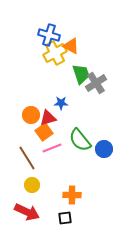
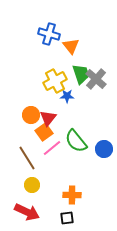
blue cross: moved 1 px up
orange triangle: rotated 24 degrees clockwise
yellow cross: moved 28 px down
gray cross: moved 4 px up; rotated 15 degrees counterclockwise
blue star: moved 6 px right, 7 px up
red triangle: rotated 36 degrees counterclockwise
green semicircle: moved 4 px left, 1 px down
pink line: rotated 18 degrees counterclockwise
black square: moved 2 px right
